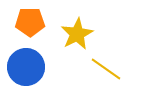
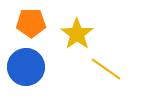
orange pentagon: moved 1 px right, 1 px down
yellow star: rotated 8 degrees counterclockwise
